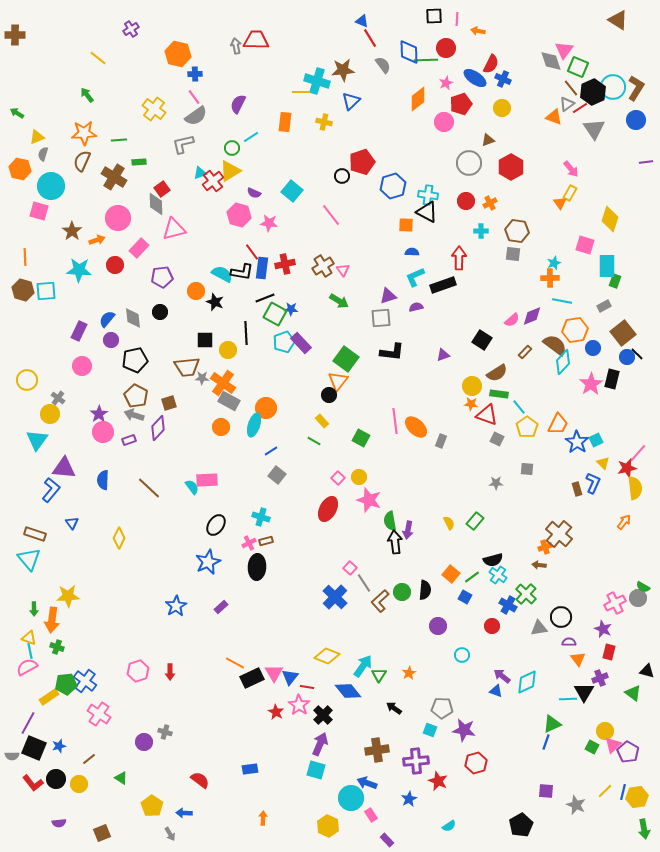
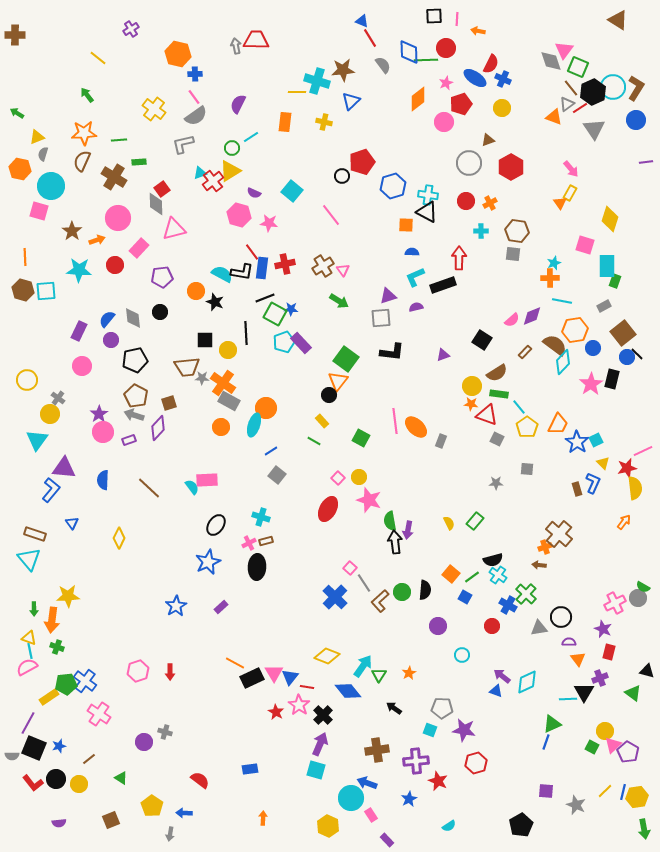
yellow line at (301, 92): moved 4 px left
pink line at (638, 453): moved 5 px right, 2 px up; rotated 24 degrees clockwise
brown square at (102, 833): moved 9 px right, 13 px up
gray arrow at (170, 834): rotated 40 degrees clockwise
